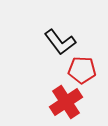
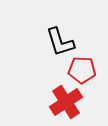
black L-shape: rotated 20 degrees clockwise
